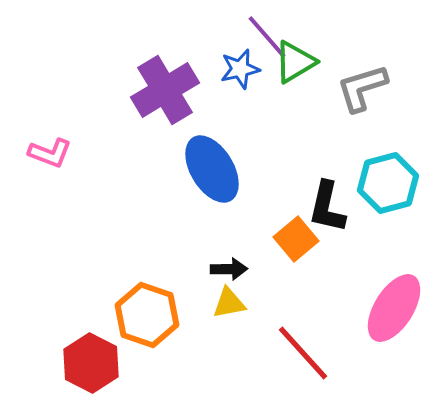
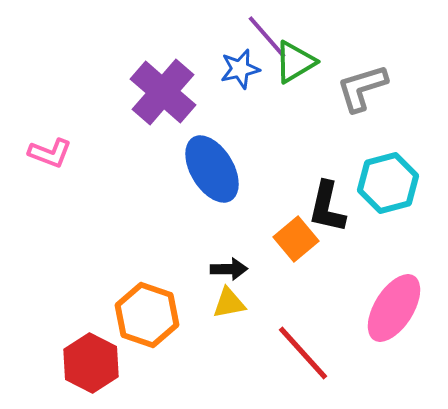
purple cross: moved 2 px left, 2 px down; rotated 18 degrees counterclockwise
